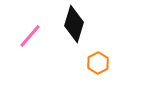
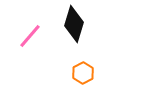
orange hexagon: moved 15 px left, 10 px down
